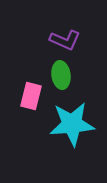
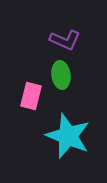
cyan star: moved 4 px left, 12 px down; rotated 27 degrees clockwise
